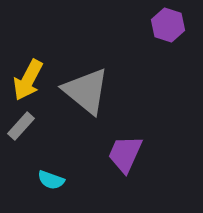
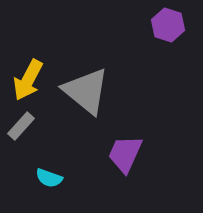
cyan semicircle: moved 2 px left, 2 px up
